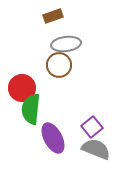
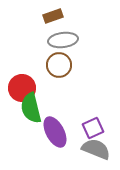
gray ellipse: moved 3 px left, 4 px up
green semicircle: moved 1 px up; rotated 20 degrees counterclockwise
purple square: moved 1 px right, 1 px down; rotated 15 degrees clockwise
purple ellipse: moved 2 px right, 6 px up
